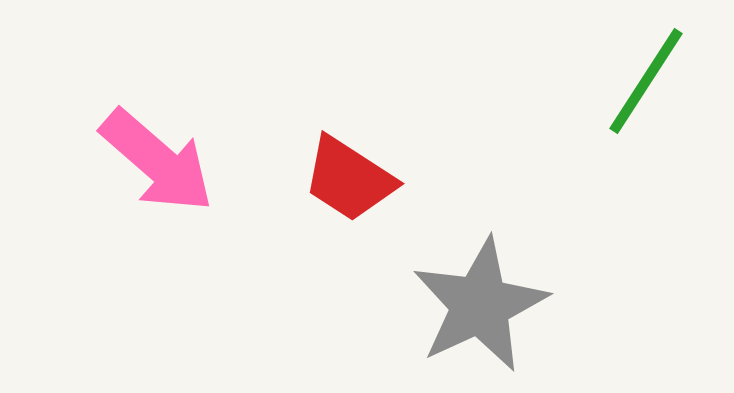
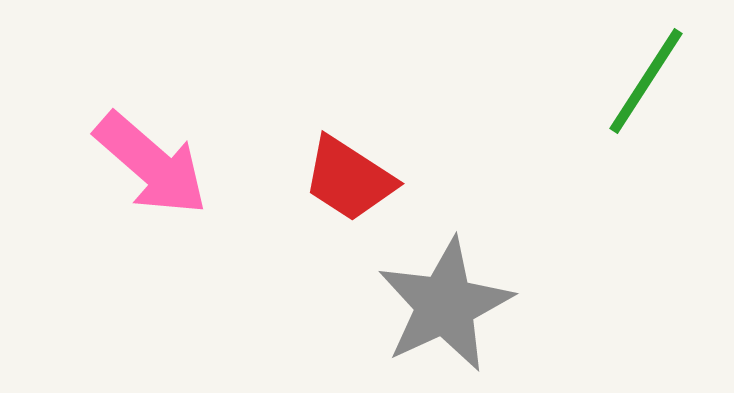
pink arrow: moved 6 px left, 3 px down
gray star: moved 35 px left
